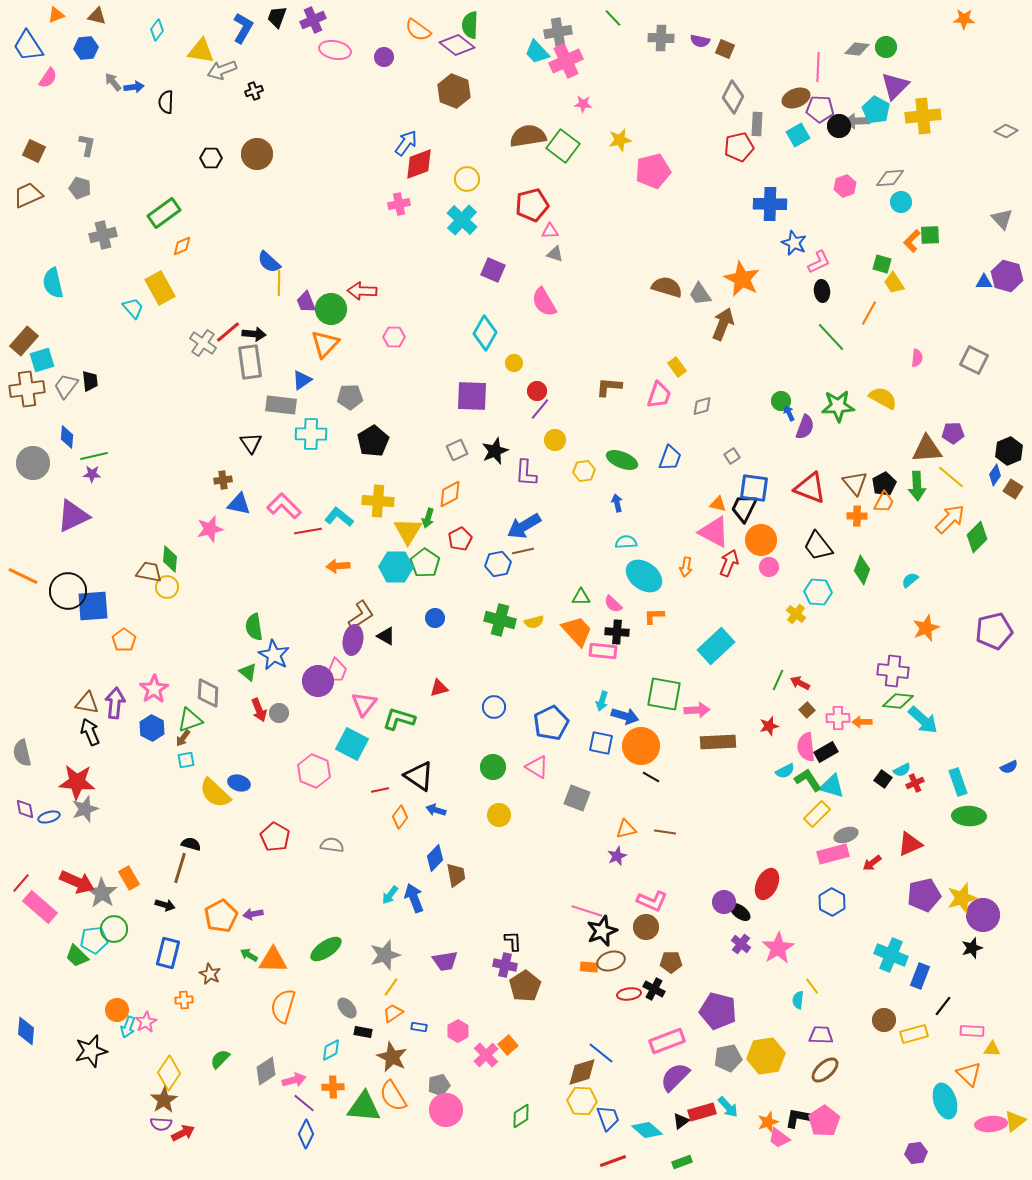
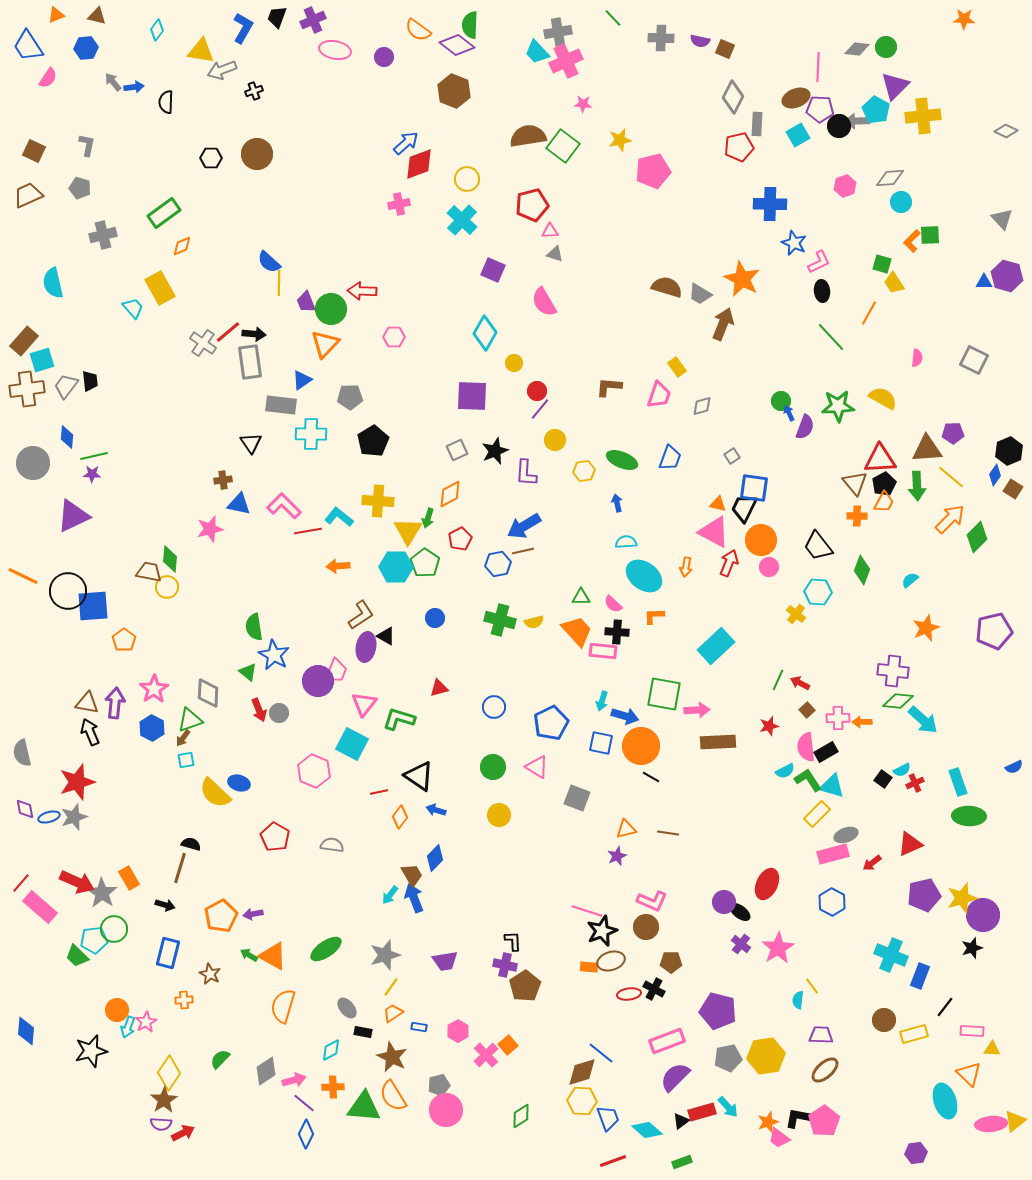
blue arrow at (406, 143): rotated 12 degrees clockwise
gray trapezoid at (700, 294): rotated 25 degrees counterclockwise
red triangle at (810, 488): moved 70 px right, 29 px up; rotated 24 degrees counterclockwise
purple ellipse at (353, 640): moved 13 px right, 7 px down
blue semicircle at (1009, 767): moved 5 px right
red star at (77, 782): rotated 21 degrees counterclockwise
red line at (380, 790): moved 1 px left, 2 px down
gray star at (85, 809): moved 11 px left, 8 px down
brown line at (665, 832): moved 3 px right, 1 px down
brown trapezoid at (456, 875): moved 44 px left; rotated 20 degrees counterclockwise
orange triangle at (273, 960): moved 4 px up; rotated 28 degrees clockwise
black line at (943, 1006): moved 2 px right, 1 px down
